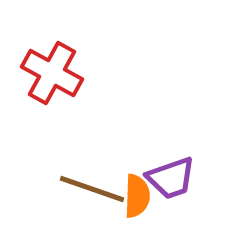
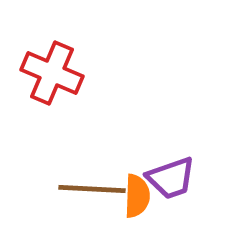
red cross: rotated 6 degrees counterclockwise
brown line: rotated 16 degrees counterclockwise
